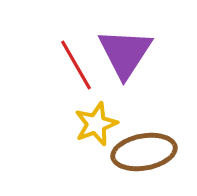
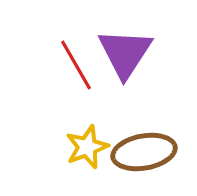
yellow star: moved 9 px left, 23 px down
